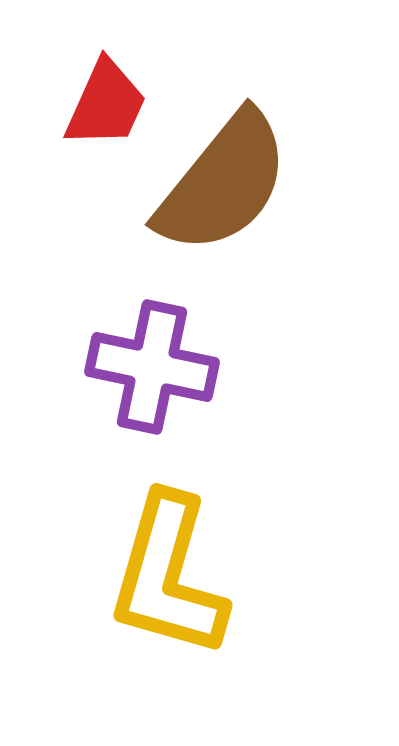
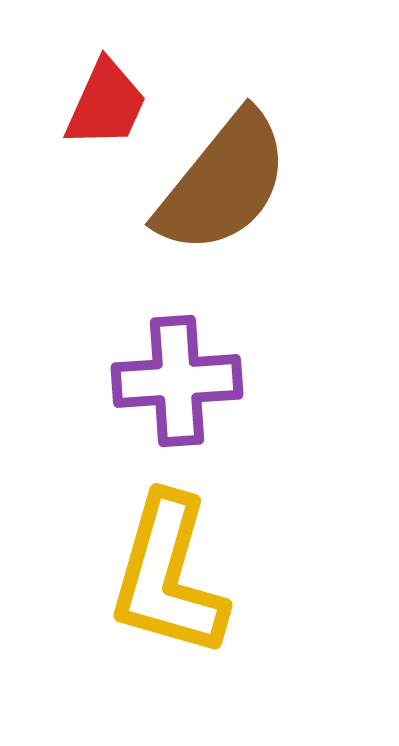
purple cross: moved 25 px right, 14 px down; rotated 16 degrees counterclockwise
